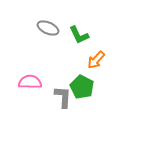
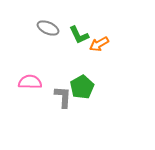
orange arrow: moved 3 px right, 16 px up; rotated 18 degrees clockwise
green pentagon: rotated 15 degrees clockwise
